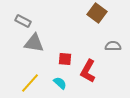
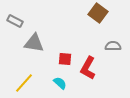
brown square: moved 1 px right
gray rectangle: moved 8 px left
red L-shape: moved 3 px up
yellow line: moved 6 px left
